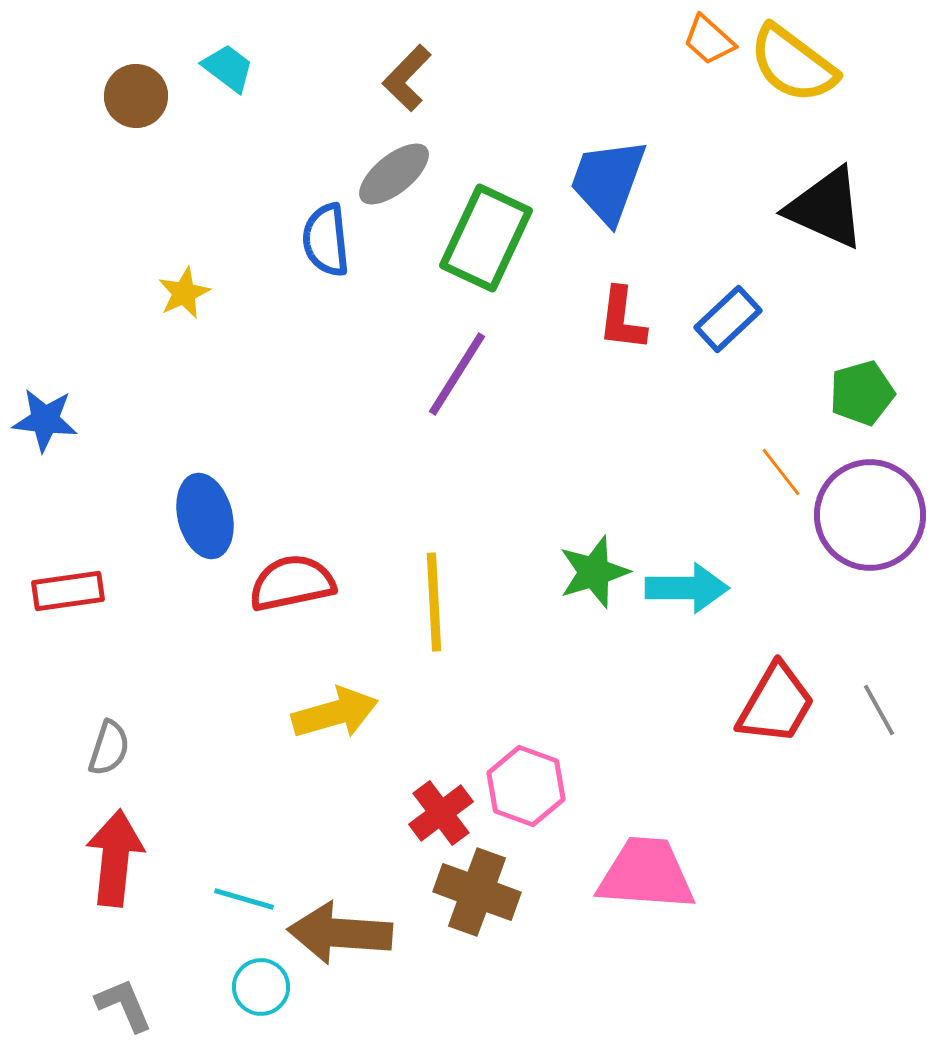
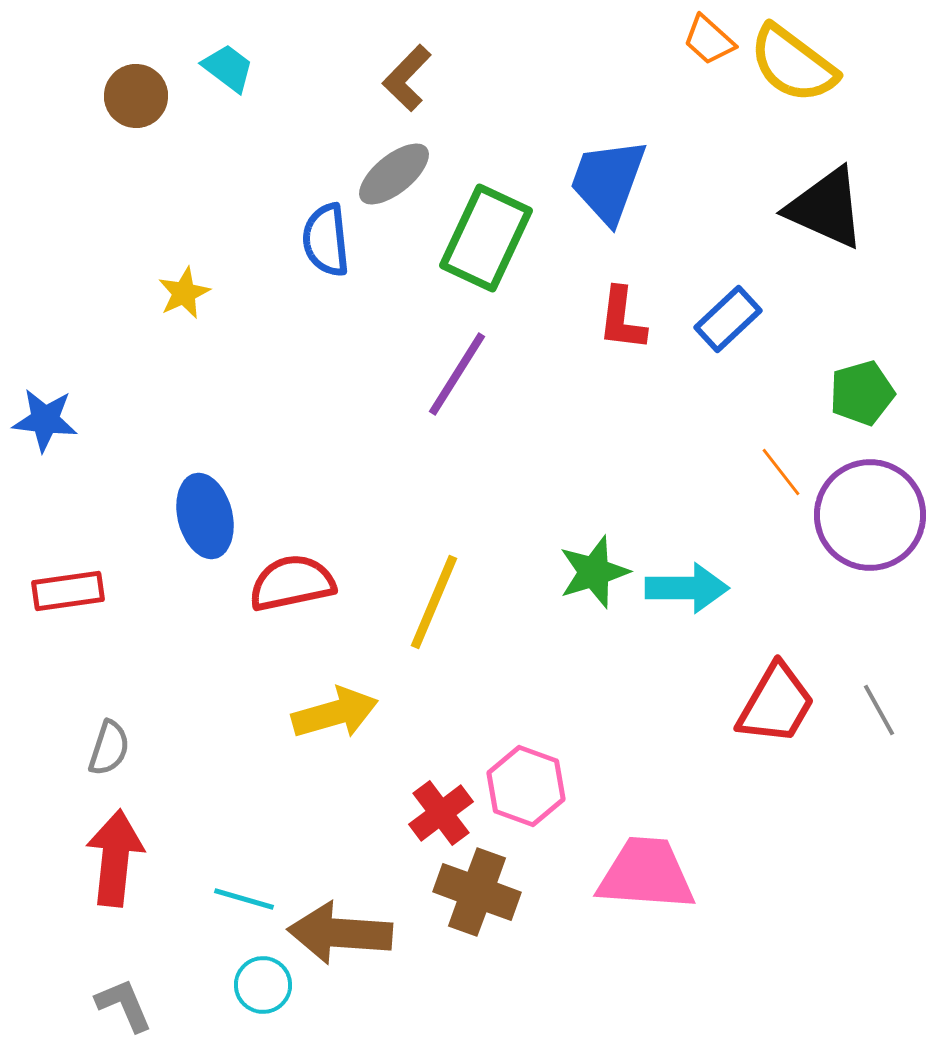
yellow line: rotated 26 degrees clockwise
cyan circle: moved 2 px right, 2 px up
